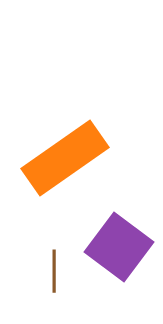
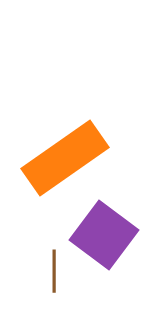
purple square: moved 15 px left, 12 px up
